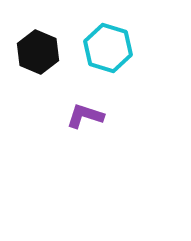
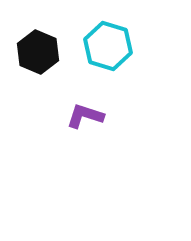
cyan hexagon: moved 2 px up
